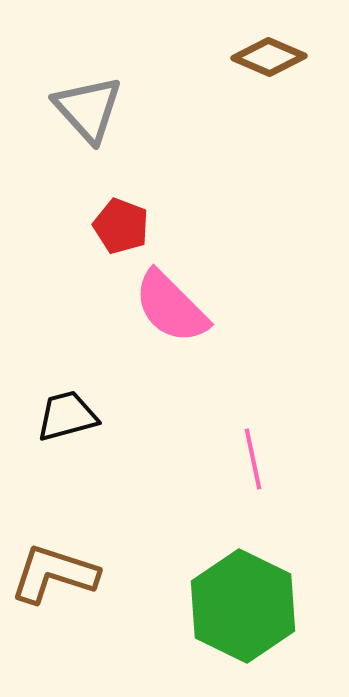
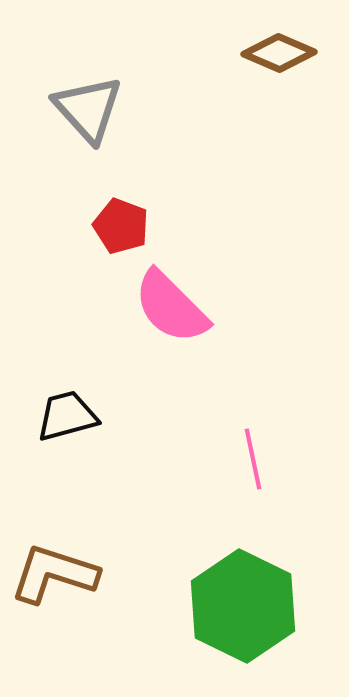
brown diamond: moved 10 px right, 4 px up
